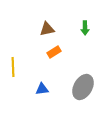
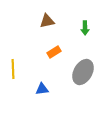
brown triangle: moved 8 px up
yellow line: moved 2 px down
gray ellipse: moved 15 px up
